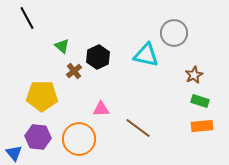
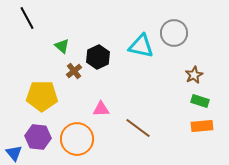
cyan triangle: moved 5 px left, 9 px up
orange circle: moved 2 px left
